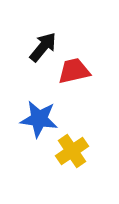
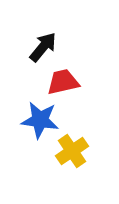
red trapezoid: moved 11 px left, 11 px down
blue star: moved 1 px right, 1 px down
